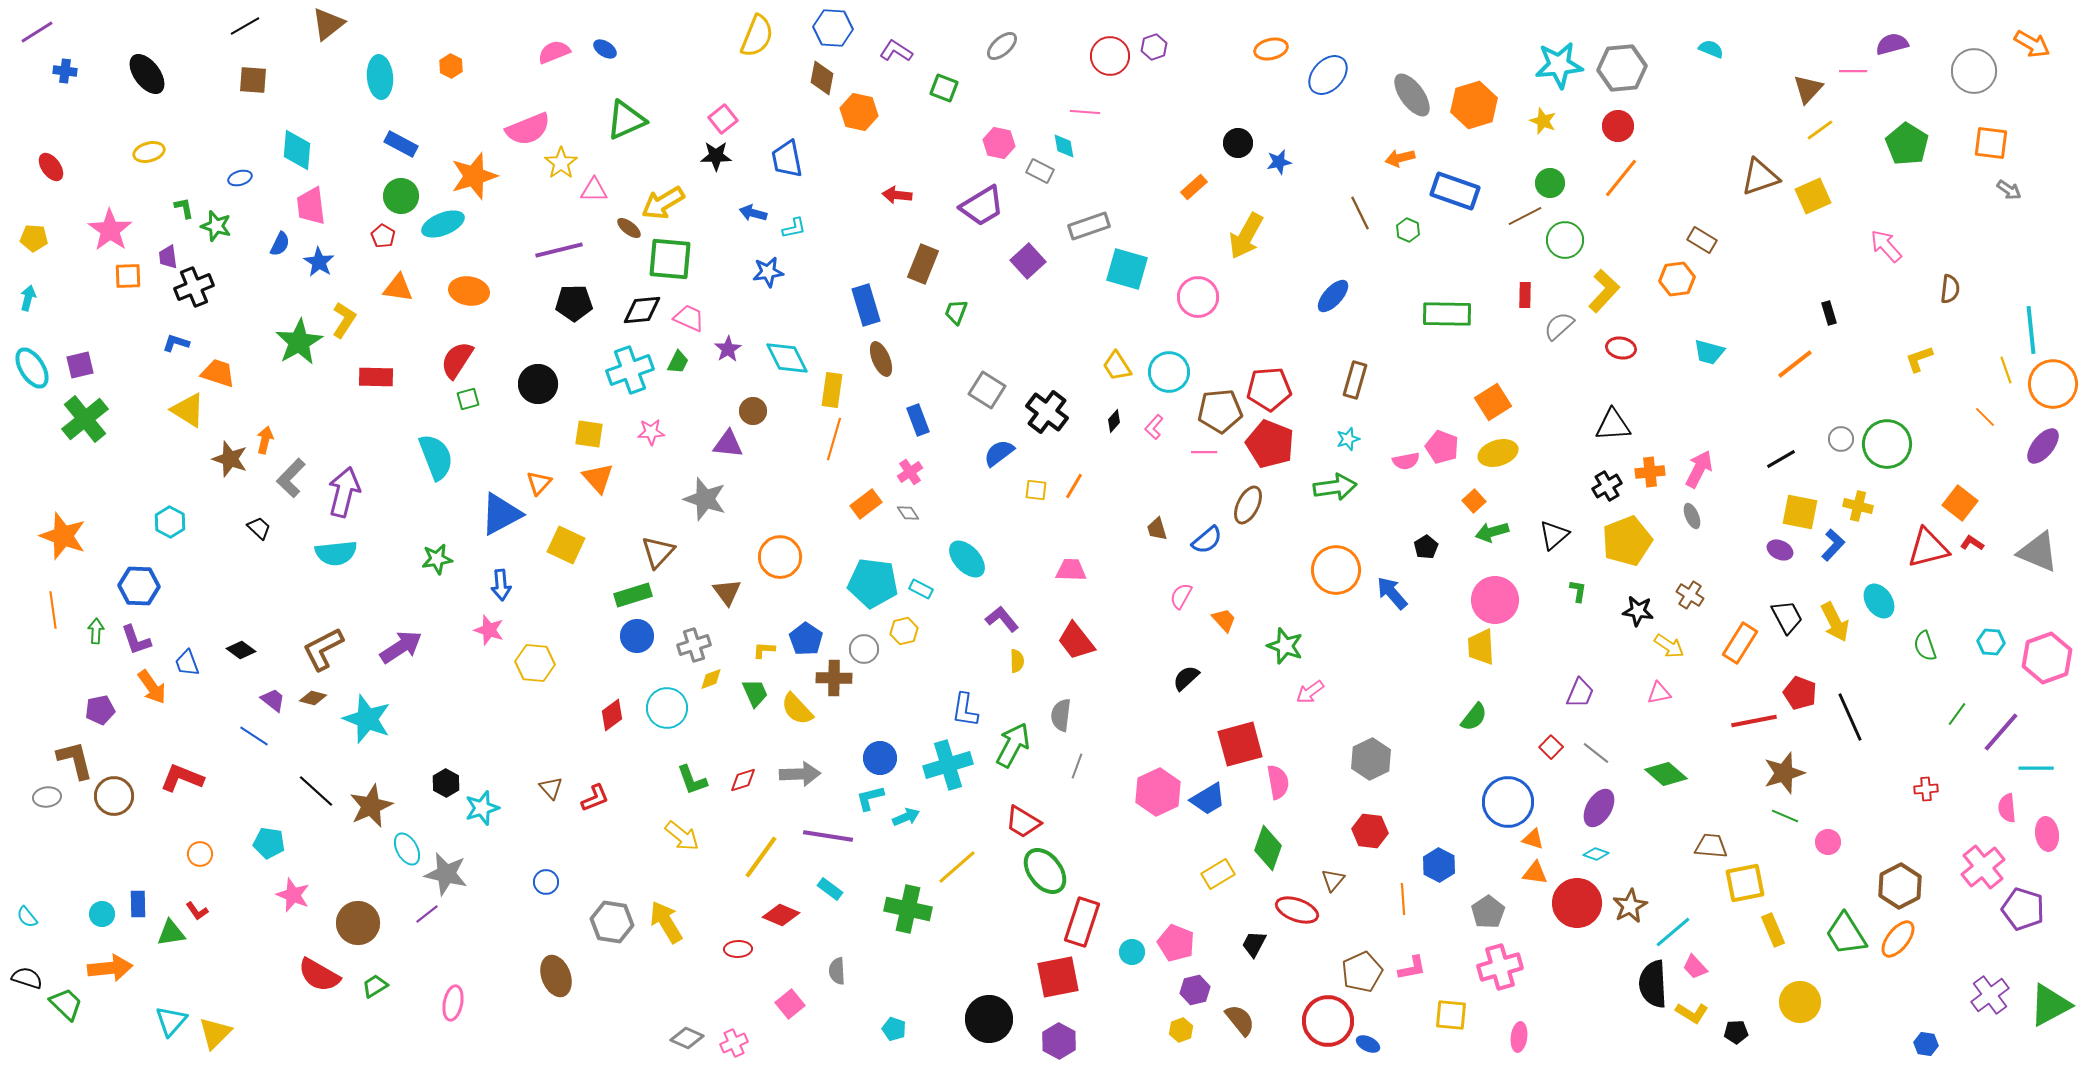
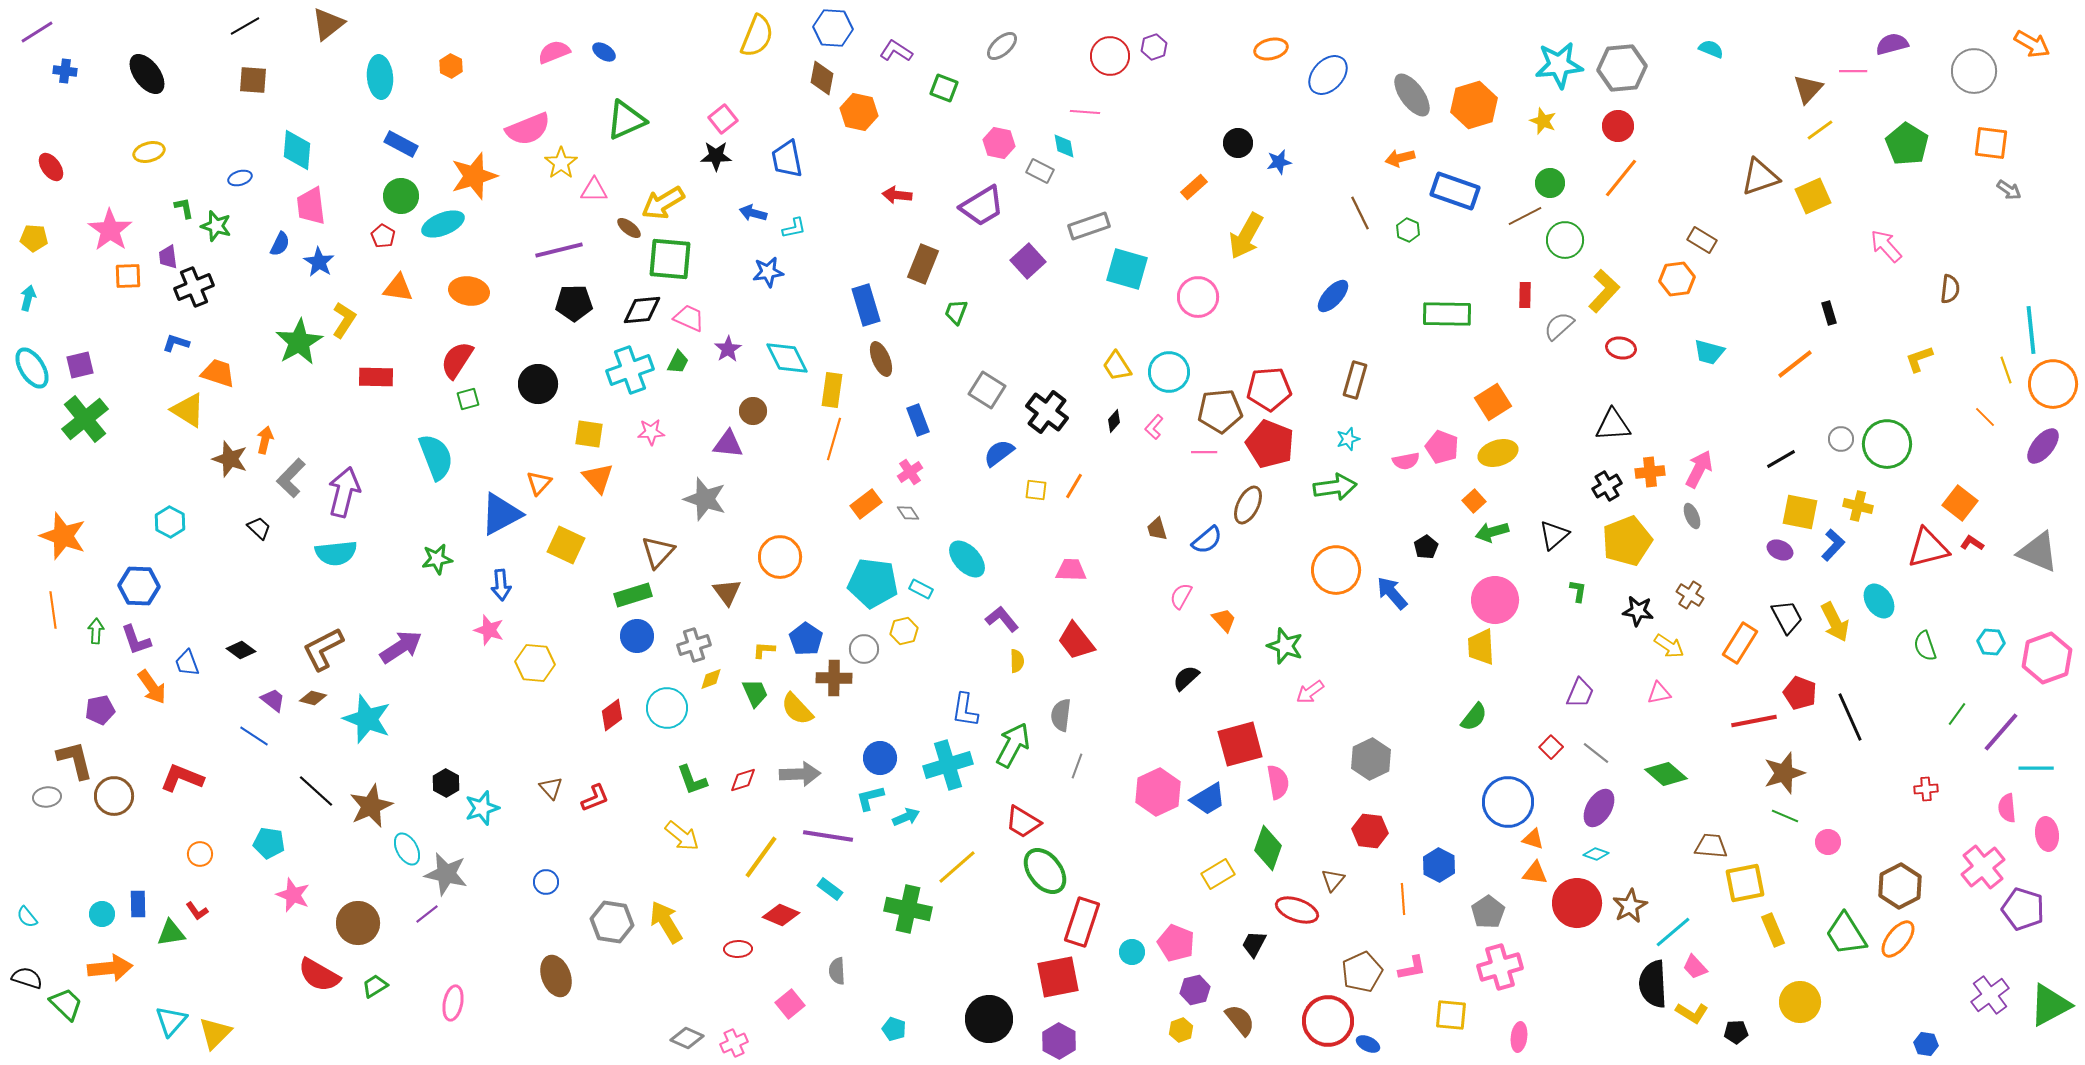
blue ellipse at (605, 49): moved 1 px left, 3 px down
